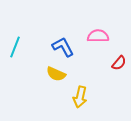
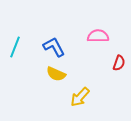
blue L-shape: moved 9 px left
red semicircle: rotated 21 degrees counterclockwise
yellow arrow: rotated 30 degrees clockwise
